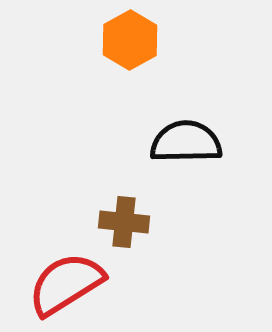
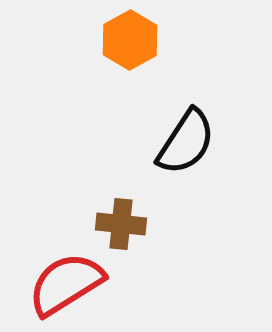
black semicircle: rotated 124 degrees clockwise
brown cross: moved 3 px left, 2 px down
